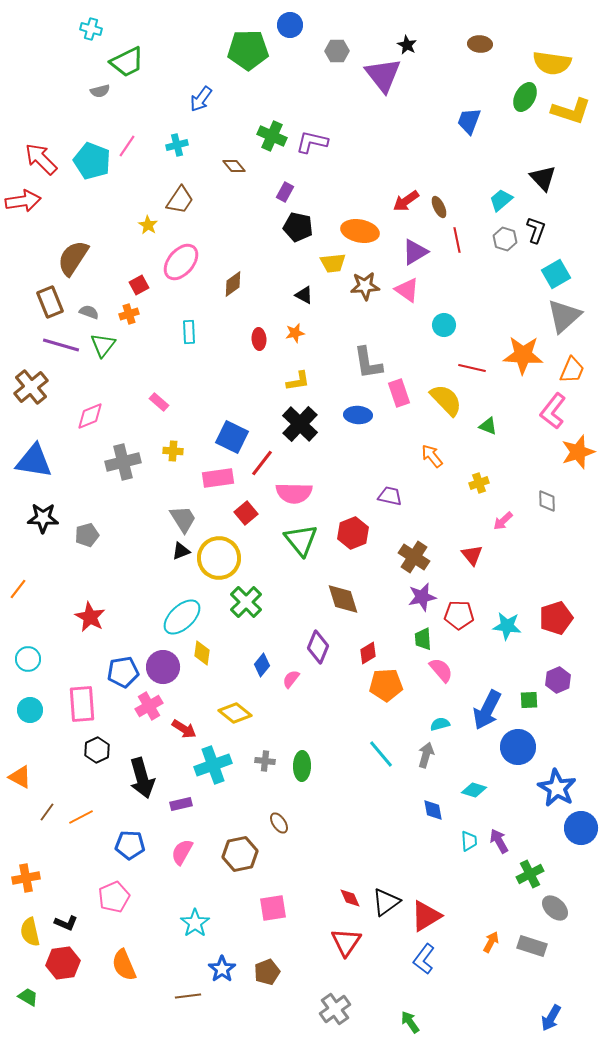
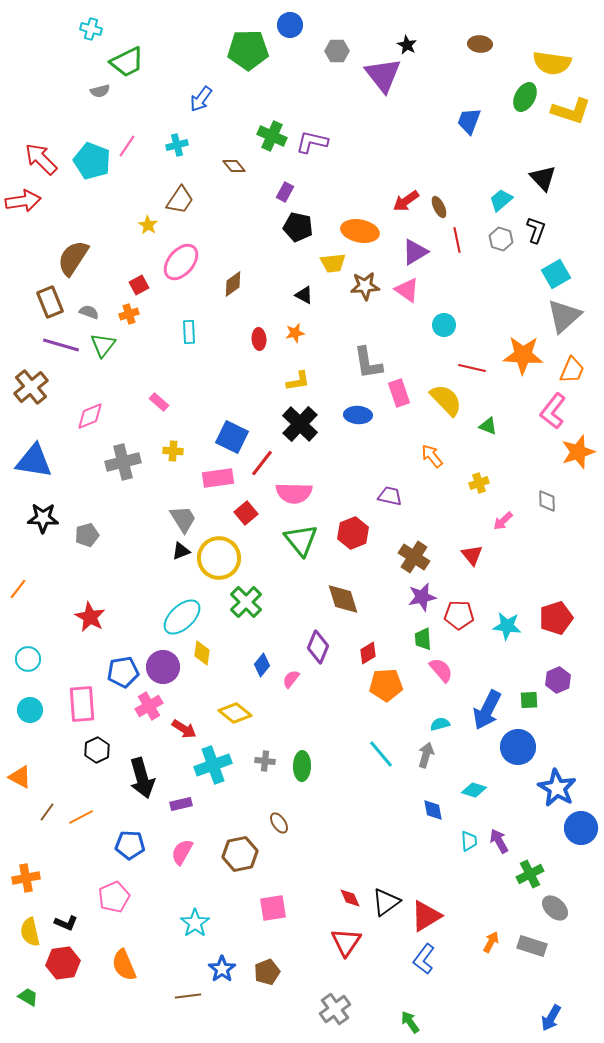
gray hexagon at (505, 239): moved 4 px left
